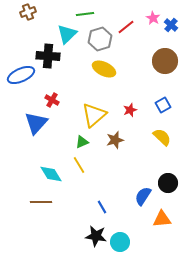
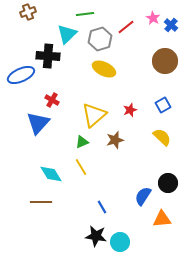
blue triangle: moved 2 px right
yellow line: moved 2 px right, 2 px down
